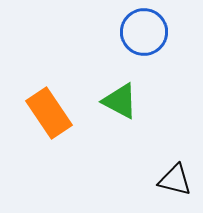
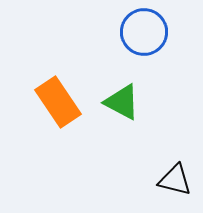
green triangle: moved 2 px right, 1 px down
orange rectangle: moved 9 px right, 11 px up
